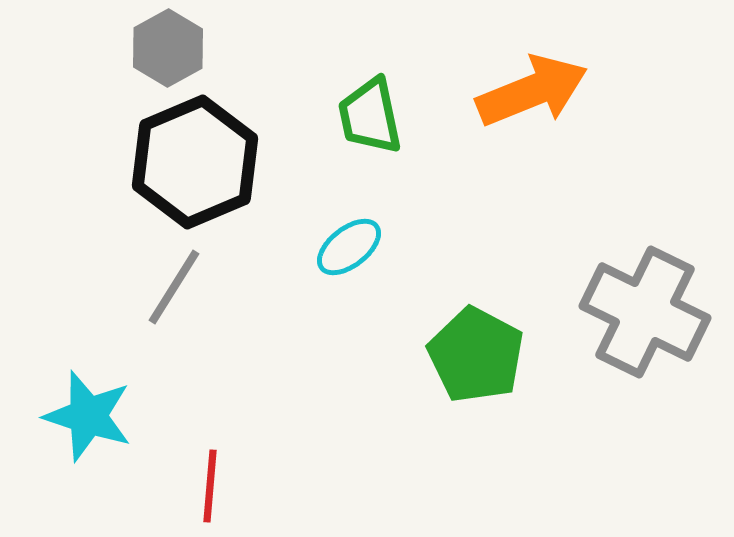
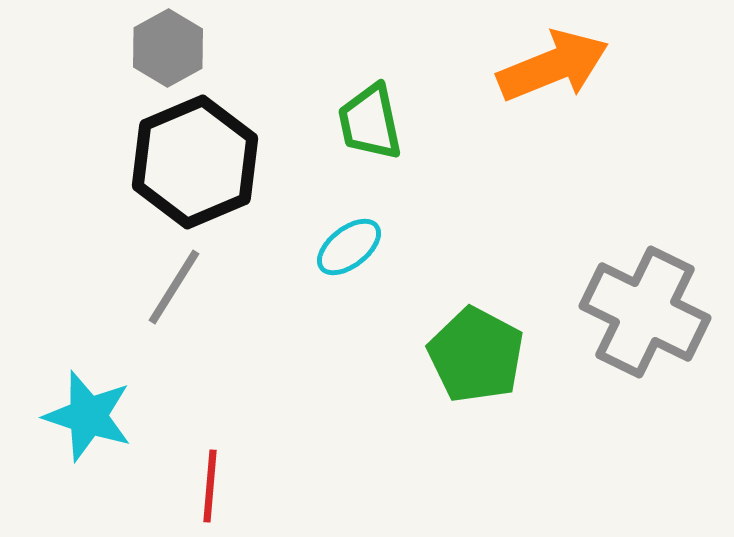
orange arrow: moved 21 px right, 25 px up
green trapezoid: moved 6 px down
